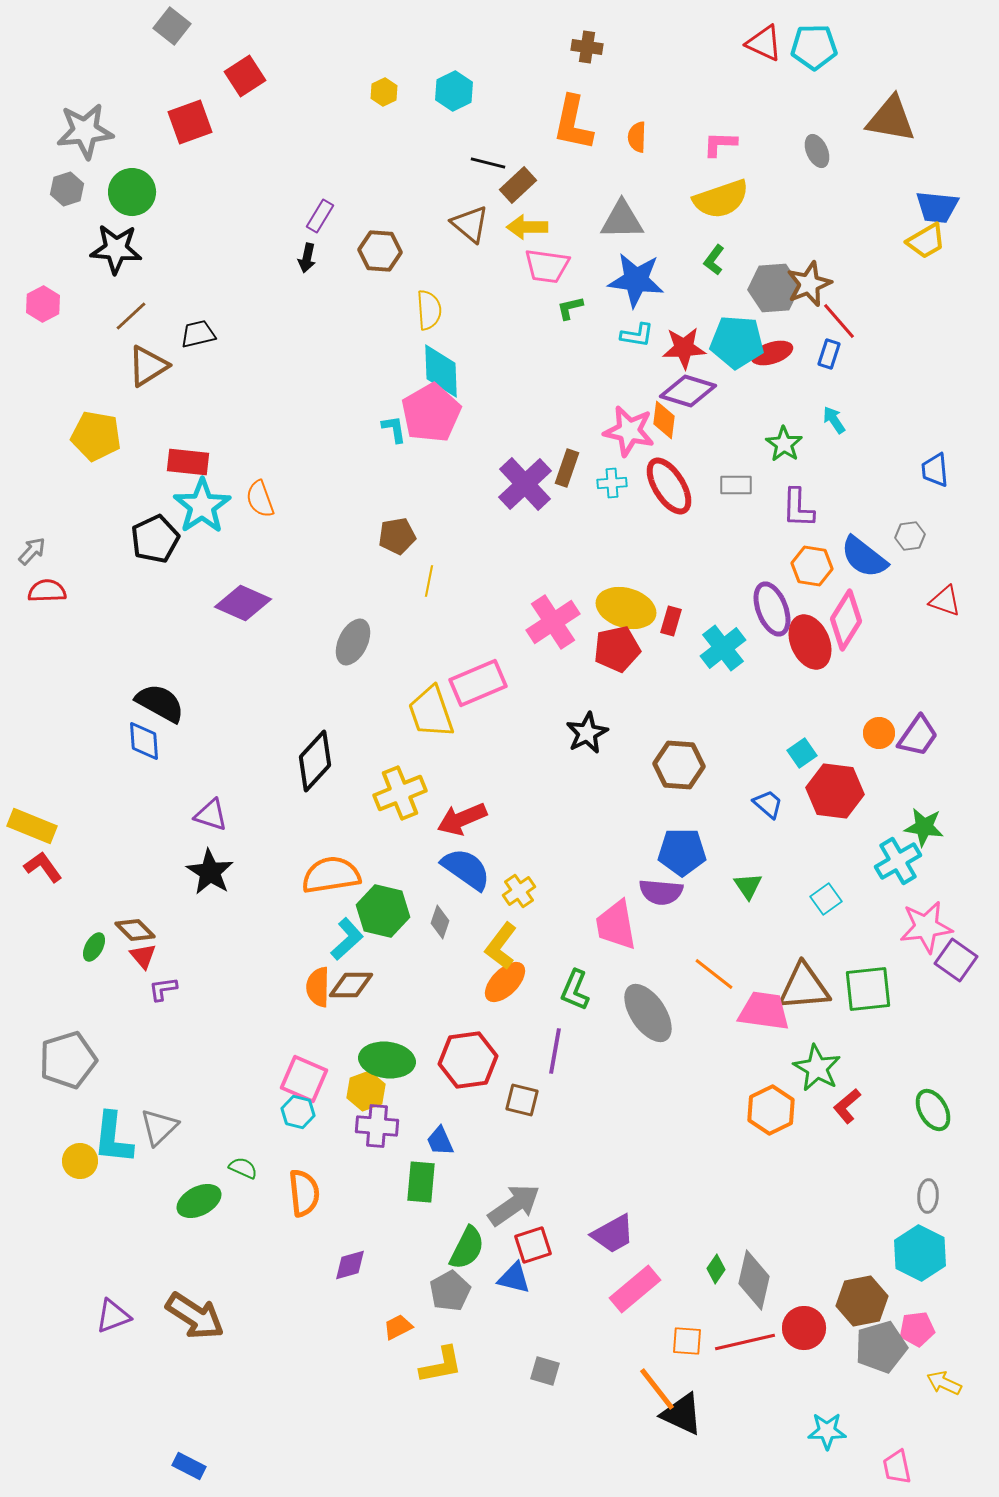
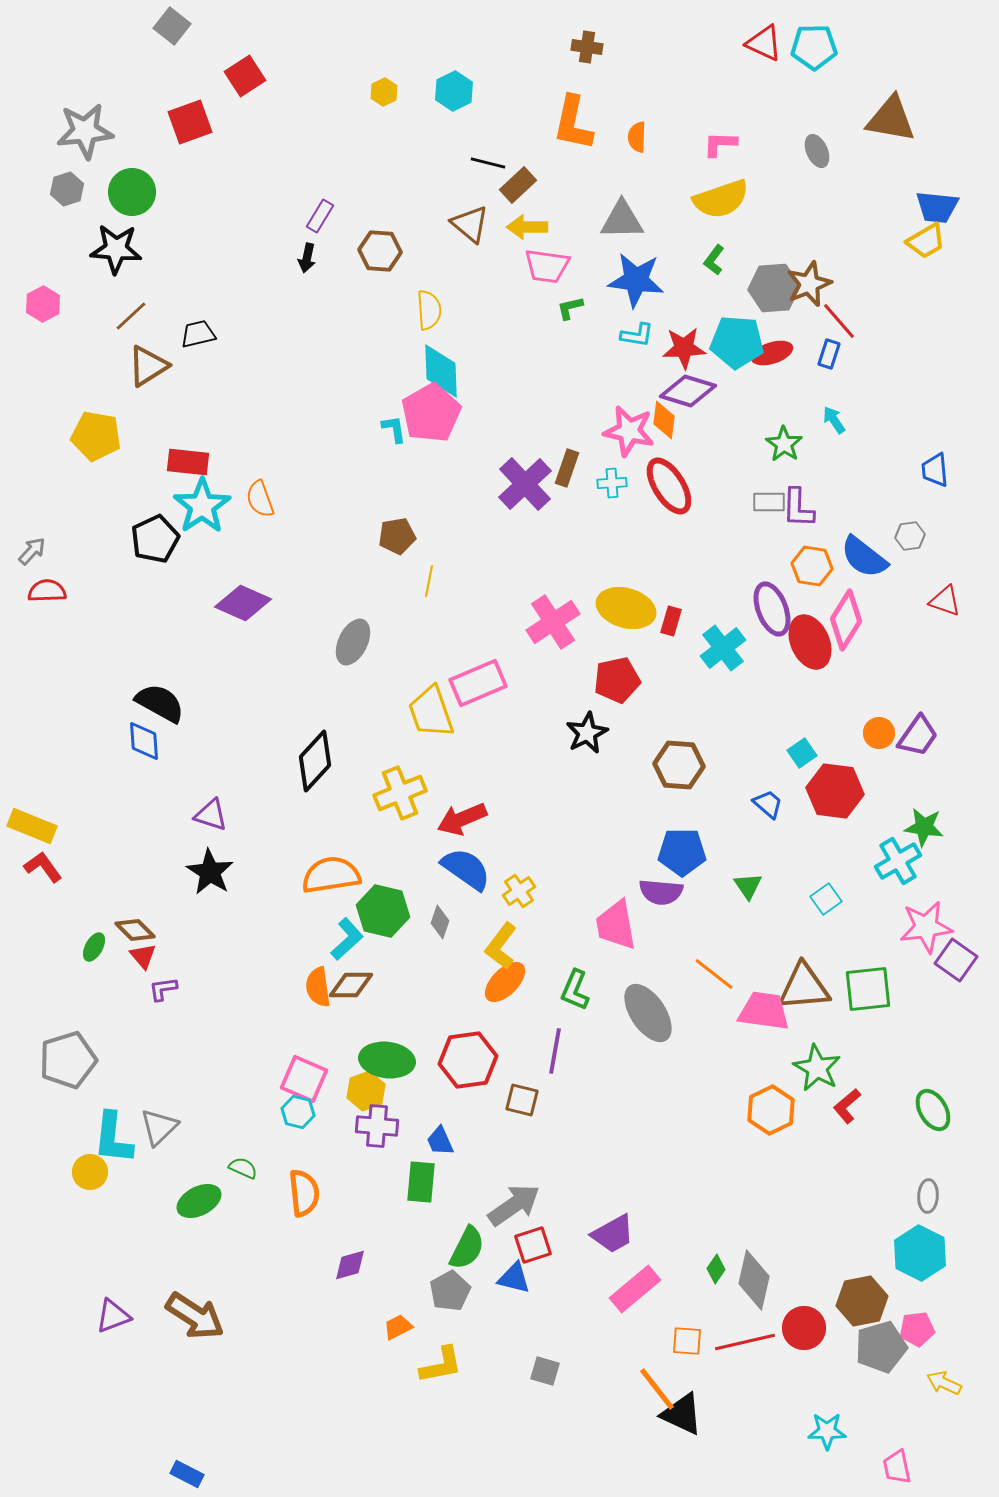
gray rectangle at (736, 485): moved 33 px right, 17 px down
red pentagon at (617, 649): moved 31 px down
orange semicircle at (318, 987): rotated 9 degrees counterclockwise
yellow circle at (80, 1161): moved 10 px right, 11 px down
blue rectangle at (189, 1466): moved 2 px left, 8 px down
